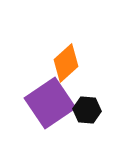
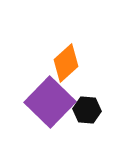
purple square: moved 1 px up; rotated 12 degrees counterclockwise
